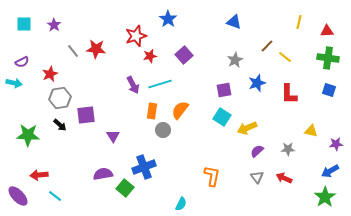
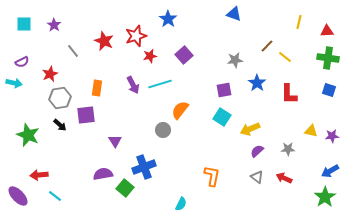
blue triangle at (234, 22): moved 8 px up
red star at (96, 49): moved 8 px right, 8 px up; rotated 18 degrees clockwise
gray star at (235, 60): rotated 21 degrees clockwise
blue star at (257, 83): rotated 18 degrees counterclockwise
orange rectangle at (152, 111): moved 55 px left, 23 px up
yellow arrow at (247, 128): moved 3 px right, 1 px down
green star at (28, 135): rotated 20 degrees clockwise
purple triangle at (113, 136): moved 2 px right, 5 px down
purple star at (336, 144): moved 4 px left, 8 px up
gray triangle at (257, 177): rotated 16 degrees counterclockwise
